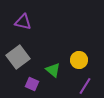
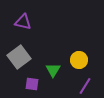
gray square: moved 1 px right
green triangle: rotated 21 degrees clockwise
purple square: rotated 16 degrees counterclockwise
